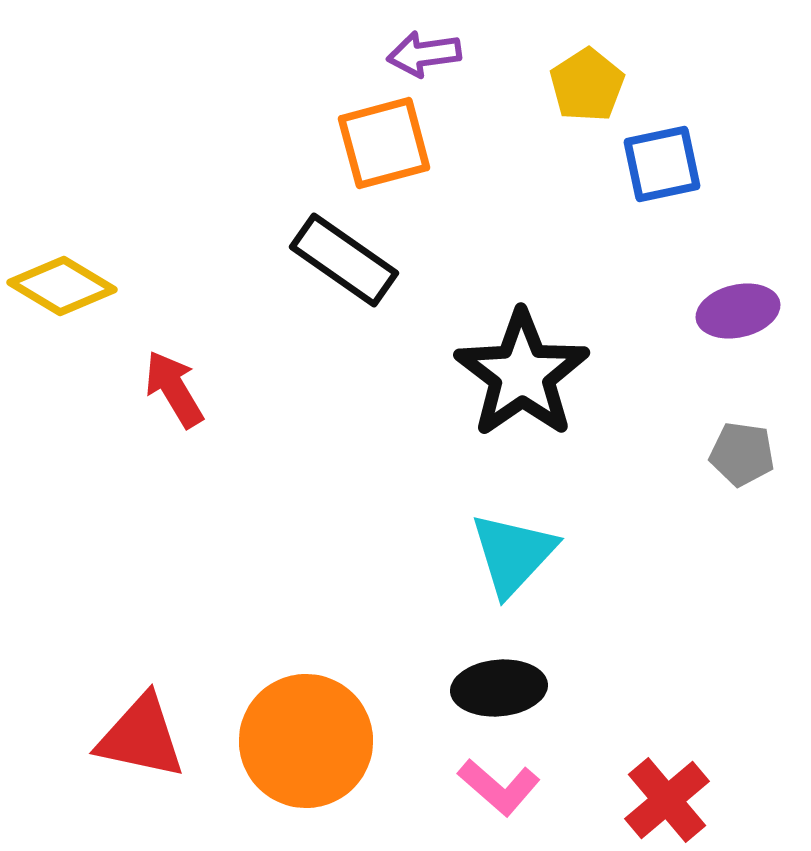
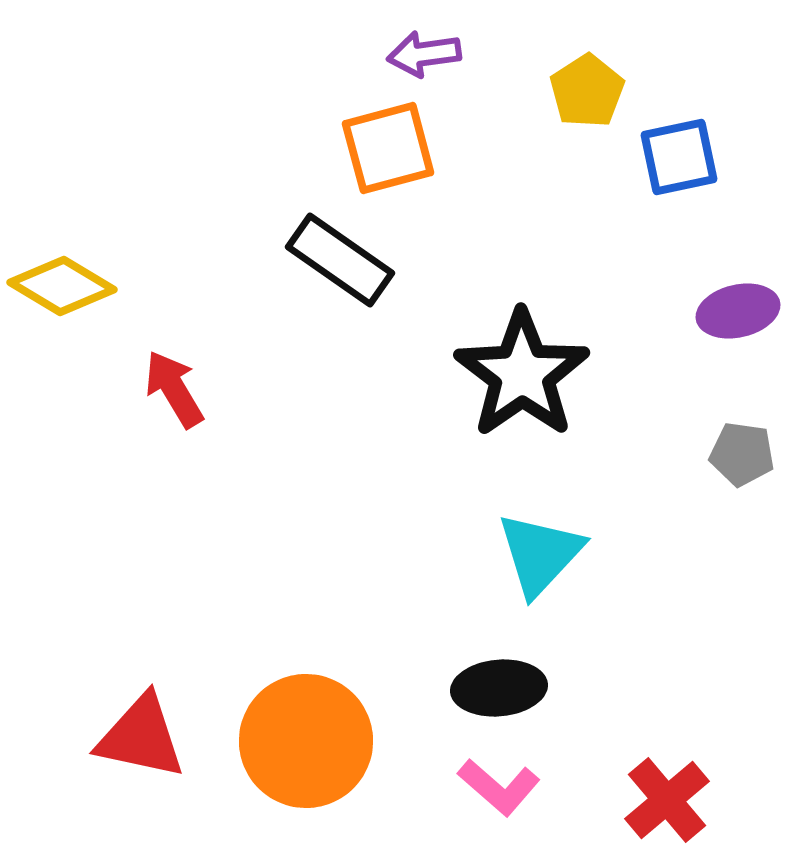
yellow pentagon: moved 6 px down
orange square: moved 4 px right, 5 px down
blue square: moved 17 px right, 7 px up
black rectangle: moved 4 px left
cyan triangle: moved 27 px right
